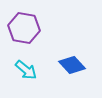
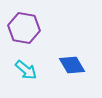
blue diamond: rotated 12 degrees clockwise
